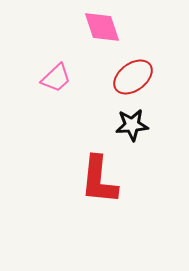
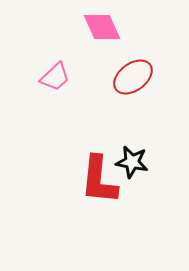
pink diamond: rotated 6 degrees counterclockwise
pink trapezoid: moved 1 px left, 1 px up
black star: moved 37 px down; rotated 16 degrees clockwise
